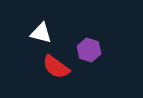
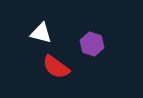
purple hexagon: moved 3 px right, 6 px up
